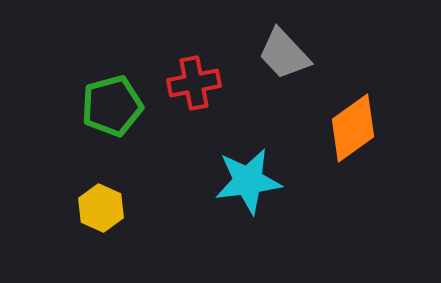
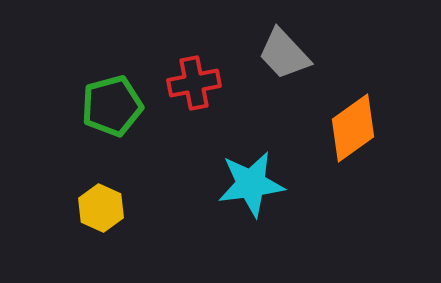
cyan star: moved 3 px right, 3 px down
